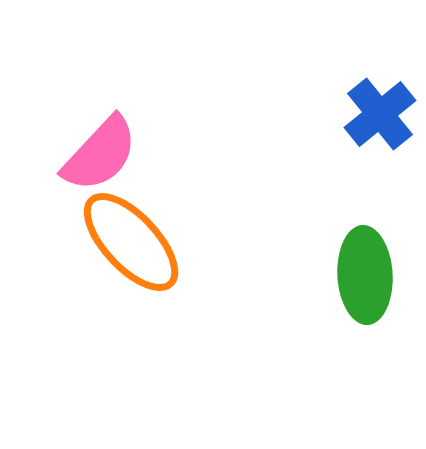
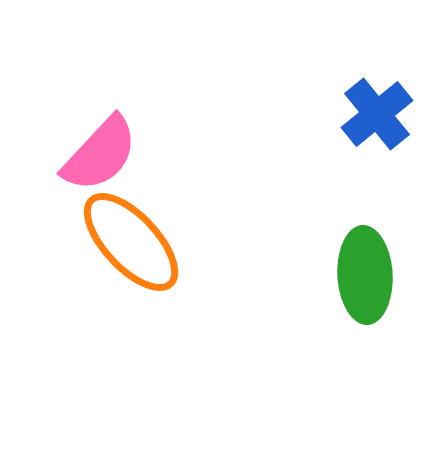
blue cross: moved 3 px left
